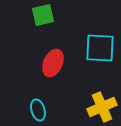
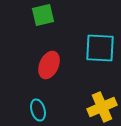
red ellipse: moved 4 px left, 2 px down
